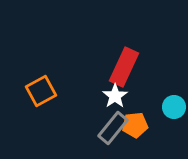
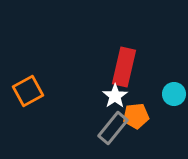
red rectangle: rotated 12 degrees counterclockwise
orange square: moved 13 px left
cyan circle: moved 13 px up
orange pentagon: moved 1 px right, 9 px up
